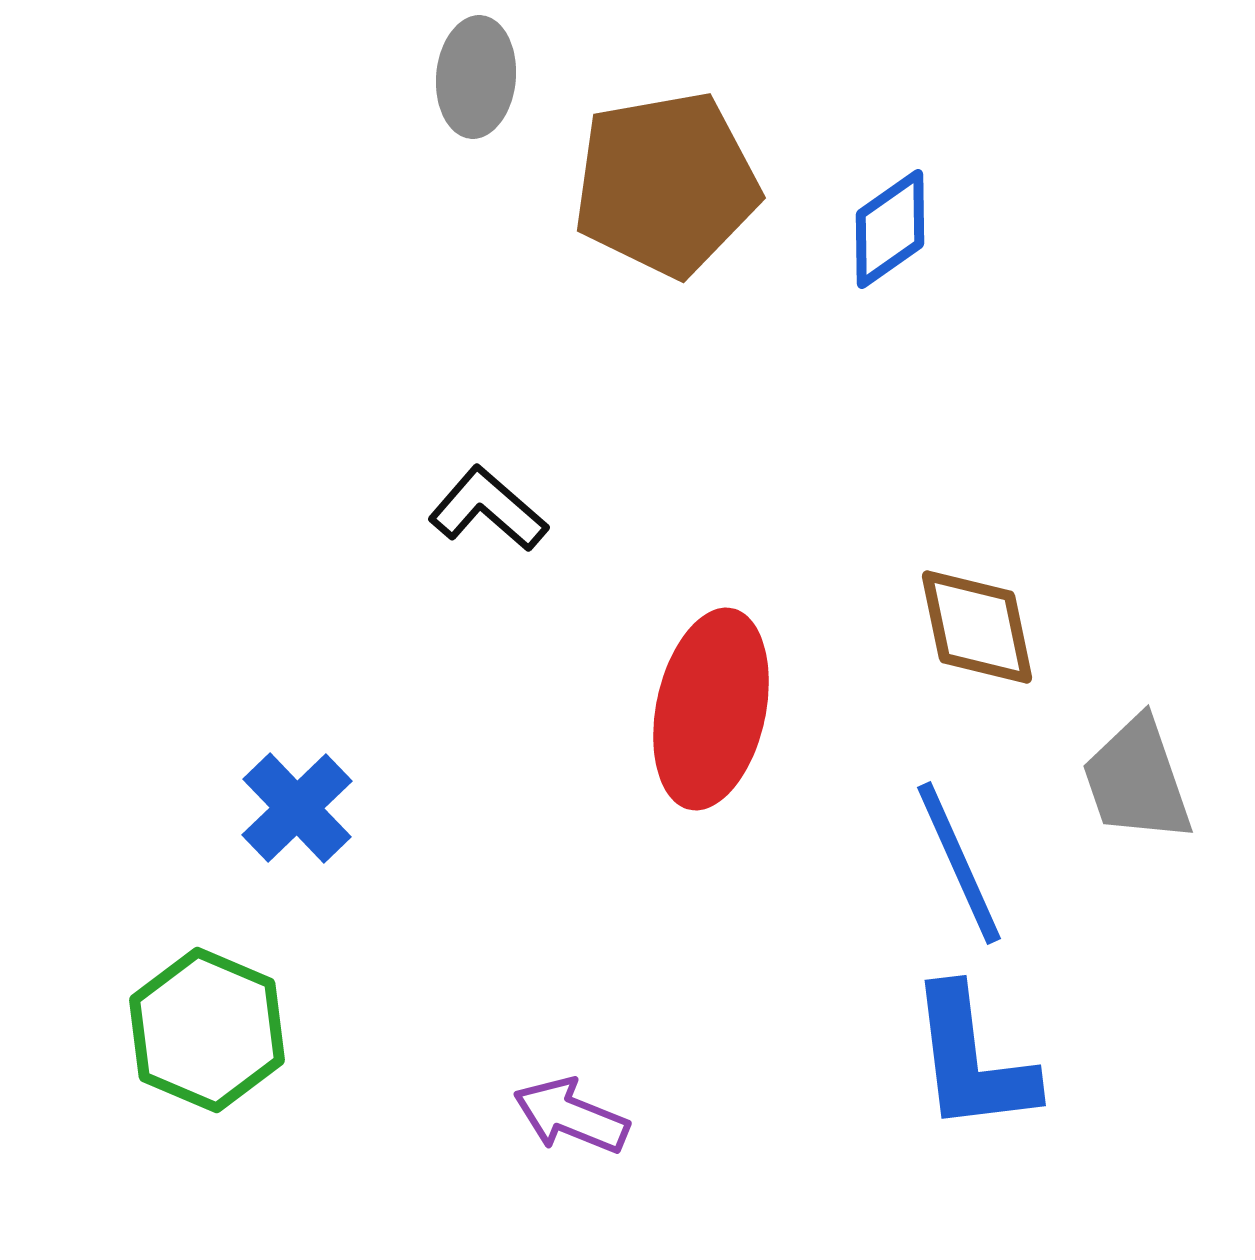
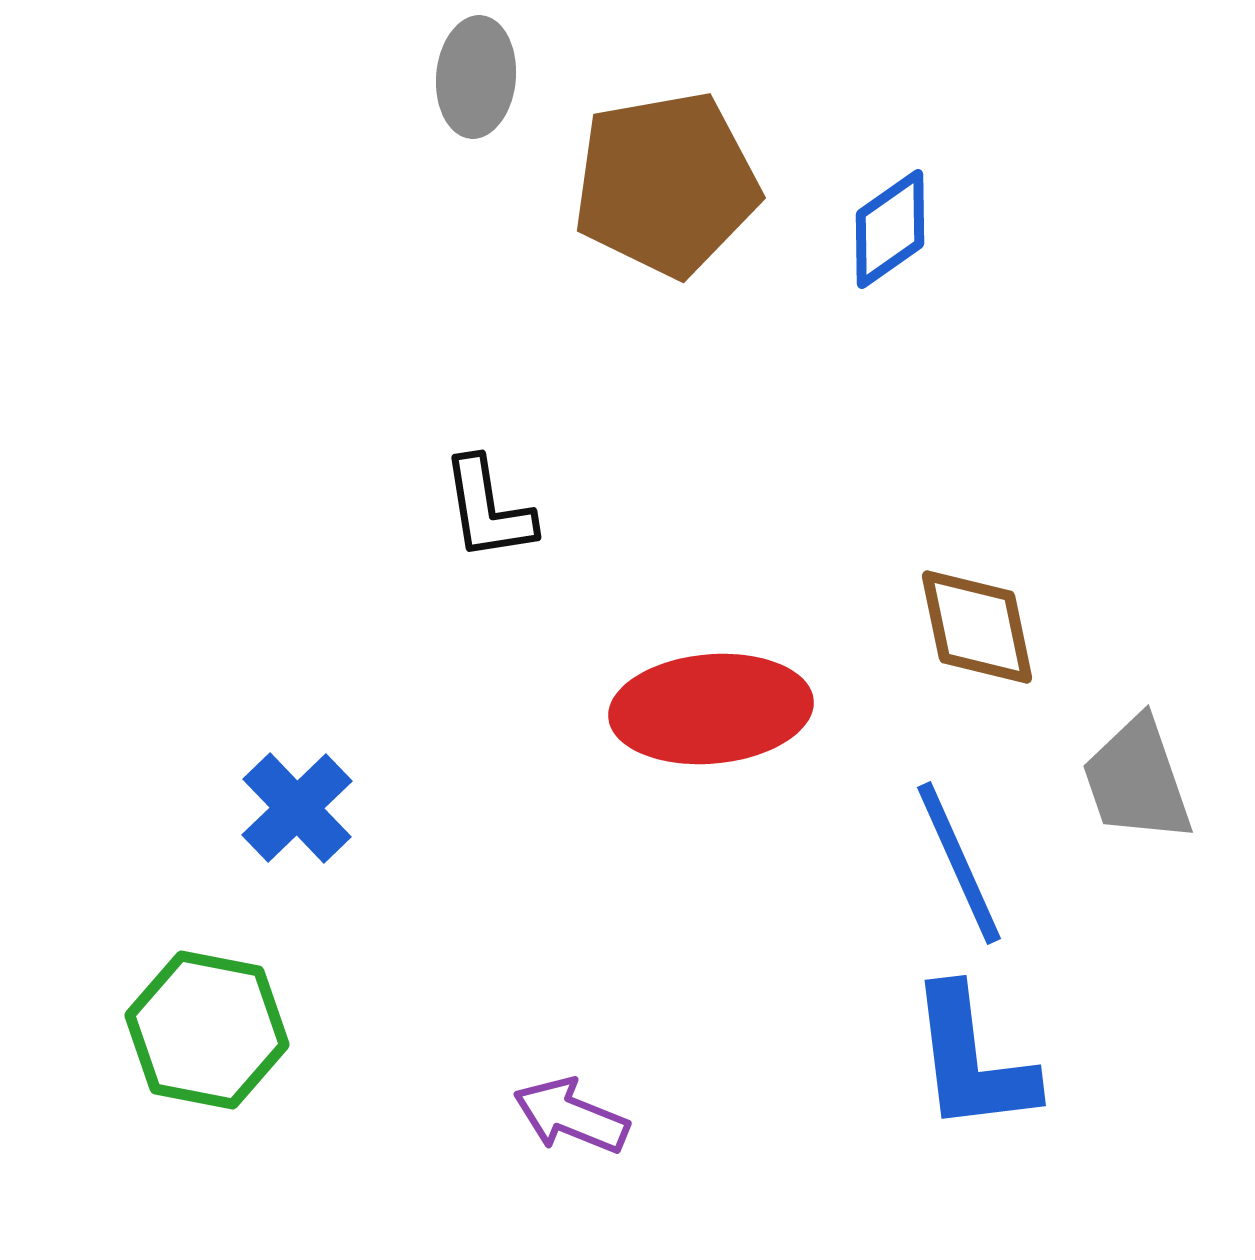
black L-shape: rotated 140 degrees counterclockwise
red ellipse: rotated 73 degrees clockwise
green hexagon: rotated 12 degrees counterclockwise
